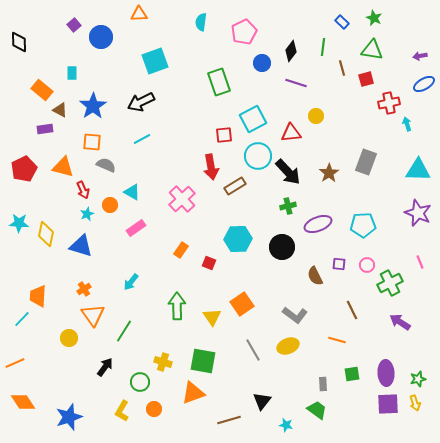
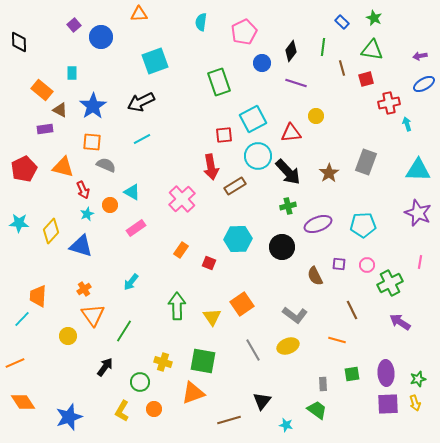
yellow diamond at (46, 234): moved 5 px right, 3 px up; rotated 30 degrees clockwise
pink line at (420, 262): rotated 32 degrees clockwise
yellow circle at (69, 338): moved 1 px left, 2 px up
